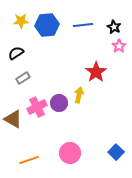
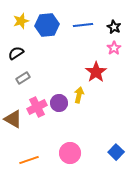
yellow star: rotated 14 degrees counterclockwise
pink star: moved 5 px left, 2 px down
